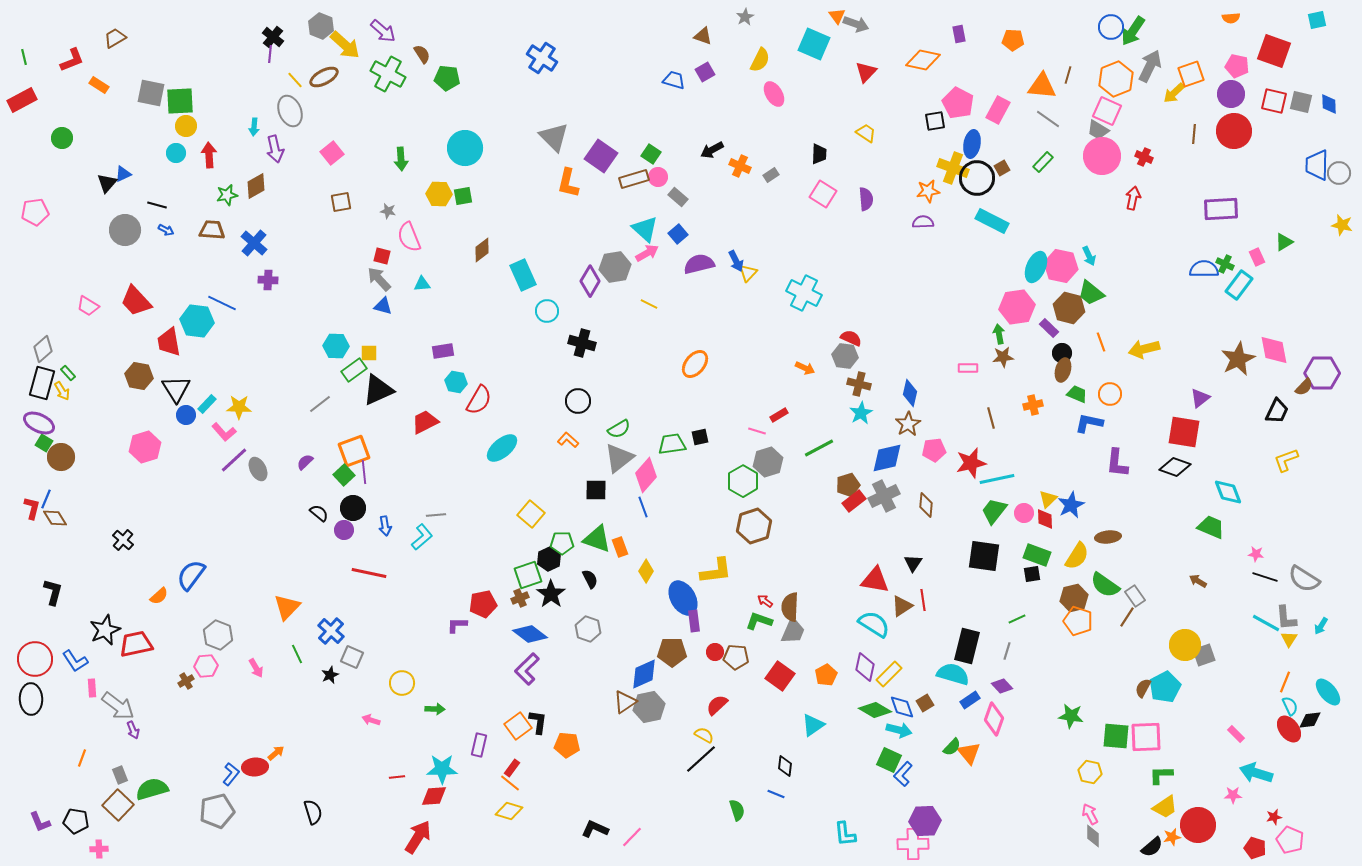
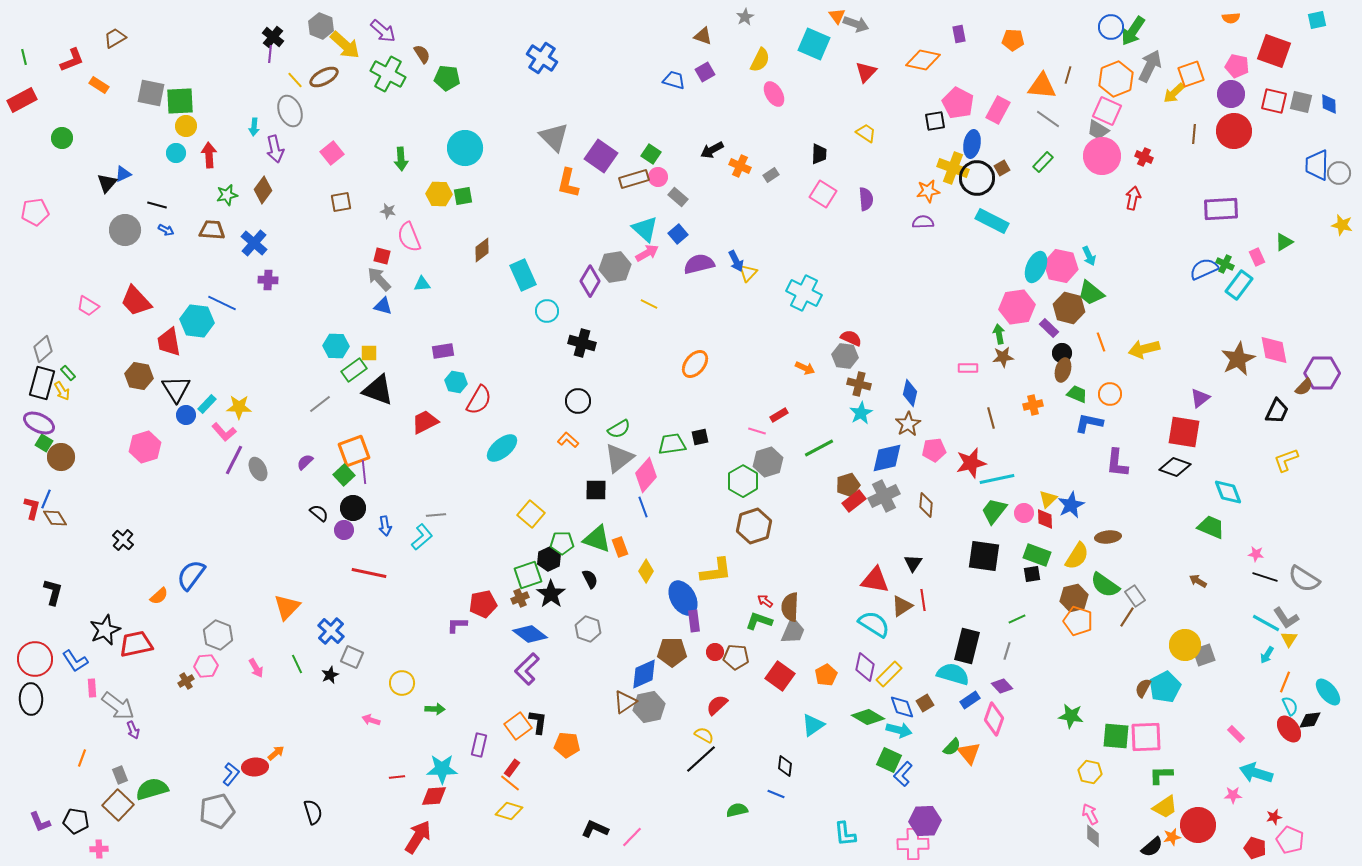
brown diamond at (256, 186): moved 7 px right, 4 px down; rotated 24 degrees counterclockwise
blue semicircle at (1204, 269): rotated 24 degrees counterclockwise
black triangle at (378, 390): rotated 44 degrees clockwise
purple line at (234, 460): rotated 20 degrees counterclockwise
gray L-shape at (1286, 618): rotated 28 degrees counterclockwise
cyan arrow at (1321, 626): moved 54 px left, 29 px down
green line at (297, 654): moved 10 px down
green diamond at (875, 710): moved 7 px left, 7 px down
green semicircle at (737, 810): rotated 85 degrees counterclockwise
